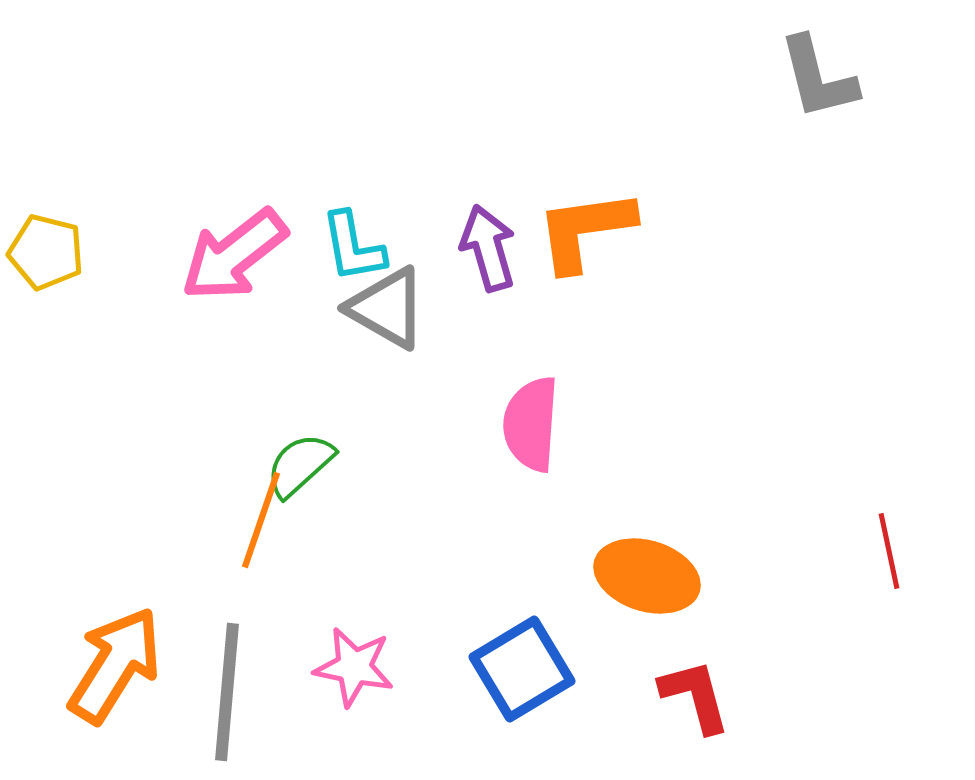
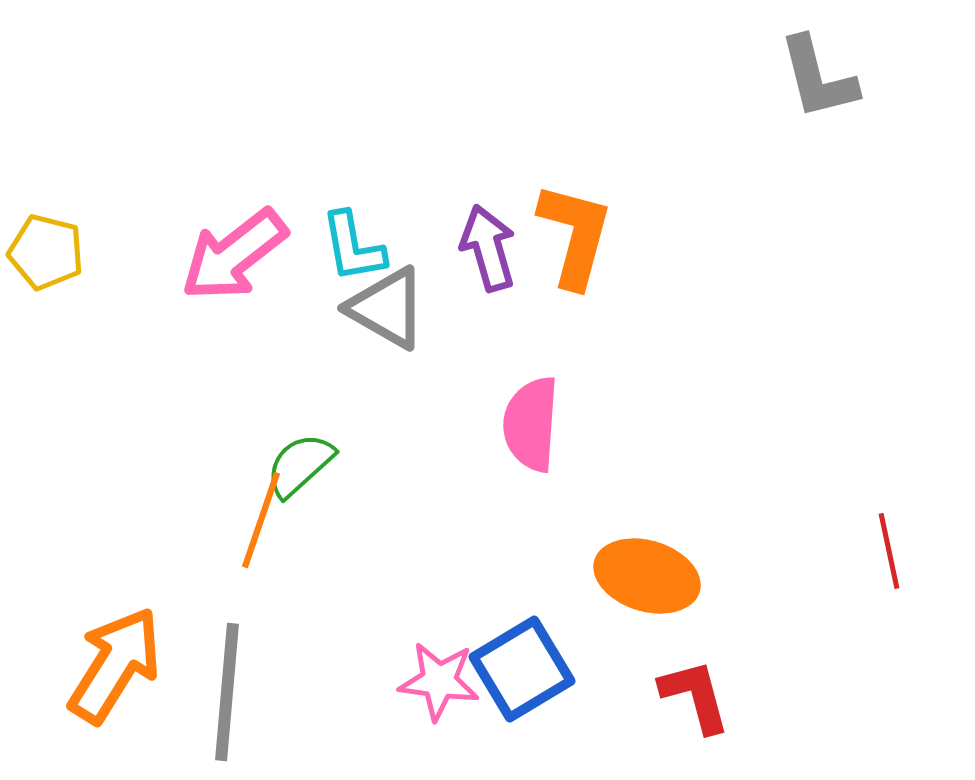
orange L-shape: moved 10 px left, 5 px down; rotated 113 degrees clockwise
pink star: moved 85 px right, 14 px down; rotated 4 degrees counterclockwise
